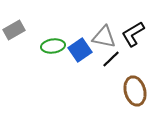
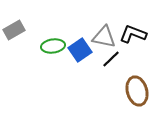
black L-shape: rotated 52 degrees clockwise
brown ellipse: moved 2 px right
